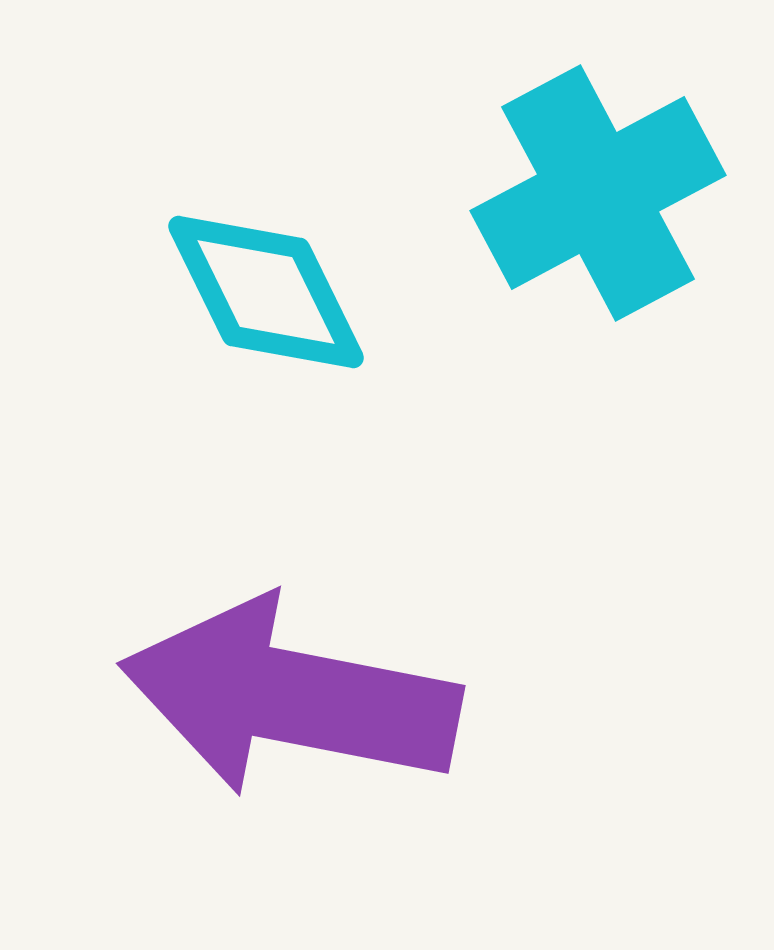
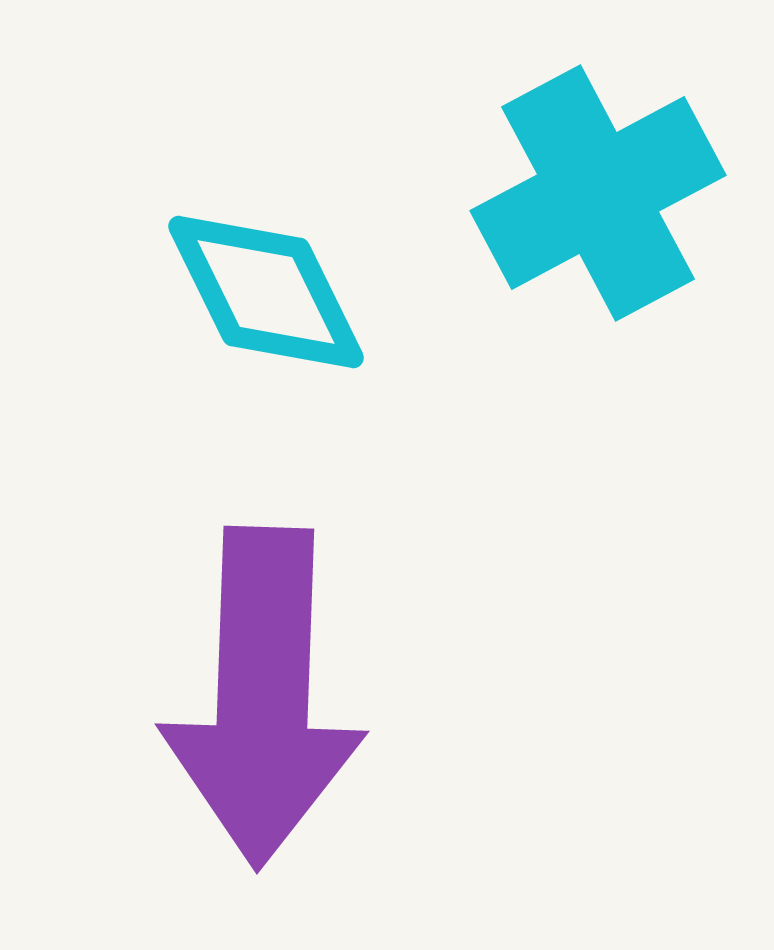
purple arrow: moved 27 px left; rotated 99 degrees counterclockwise
